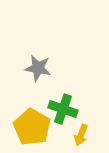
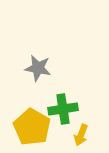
green cross: rotated 28 degrees counterclockwise
